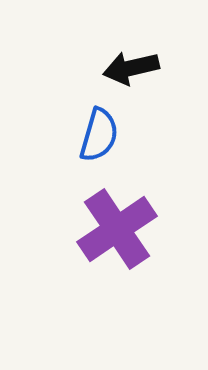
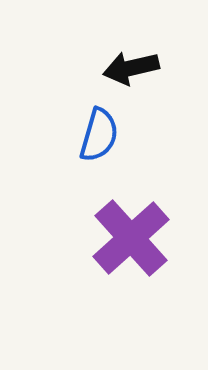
purple cross: moved 14 px right, 9 px down; rotated 8 degrees counterclockwise
